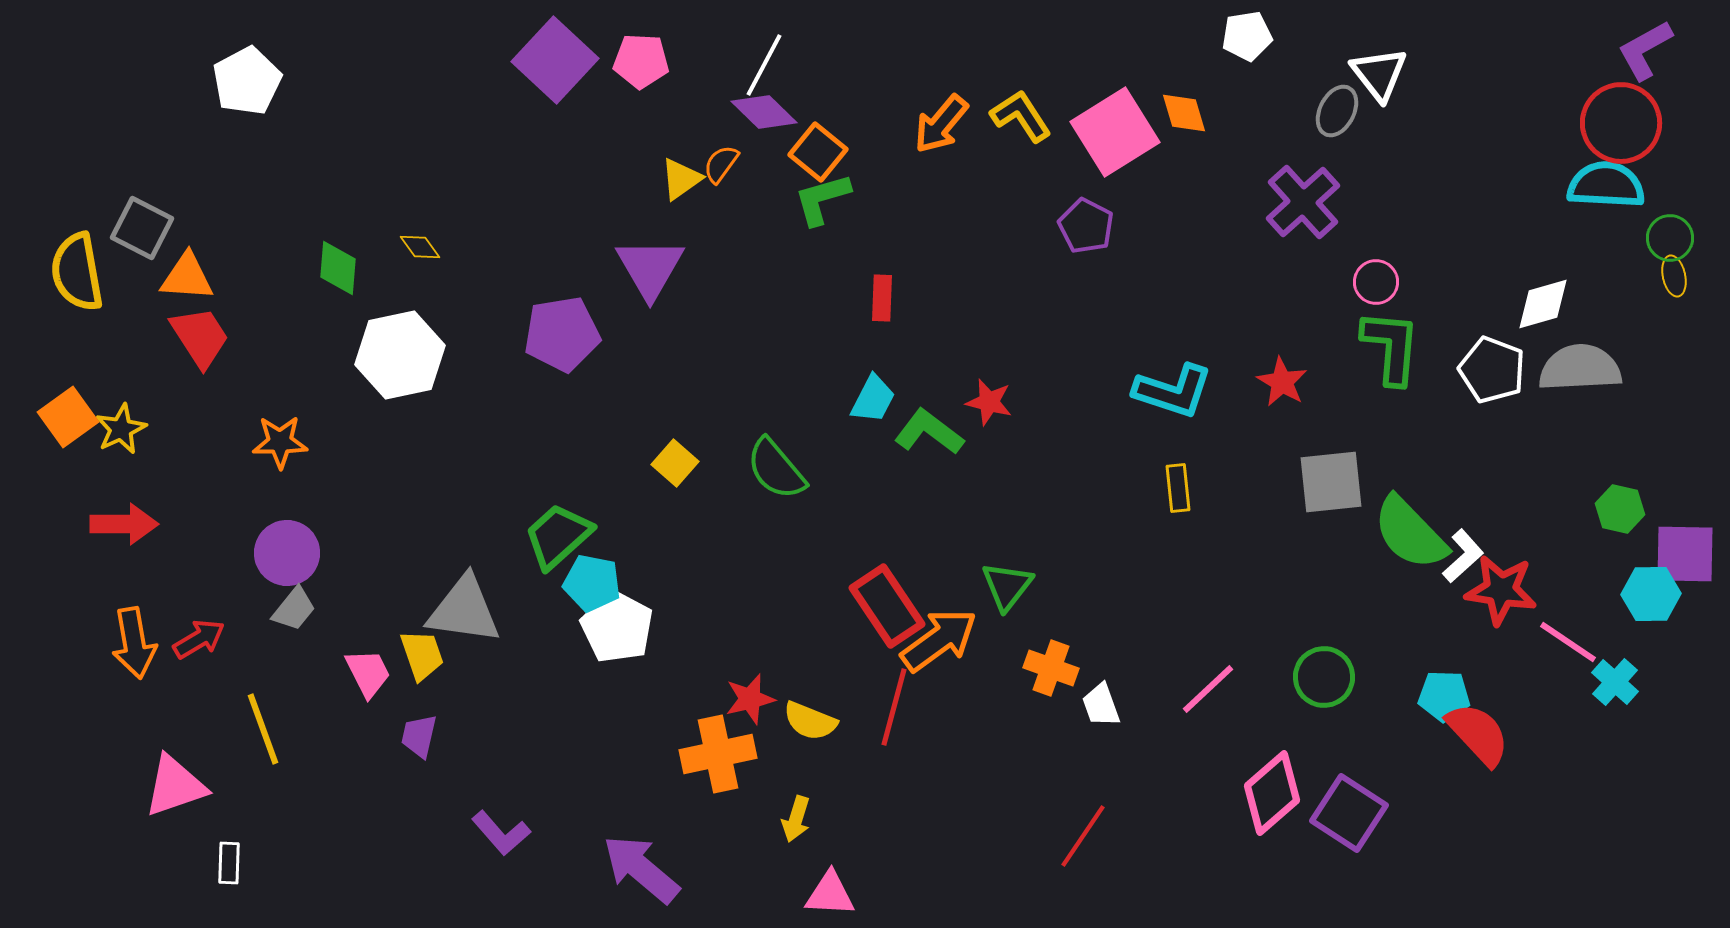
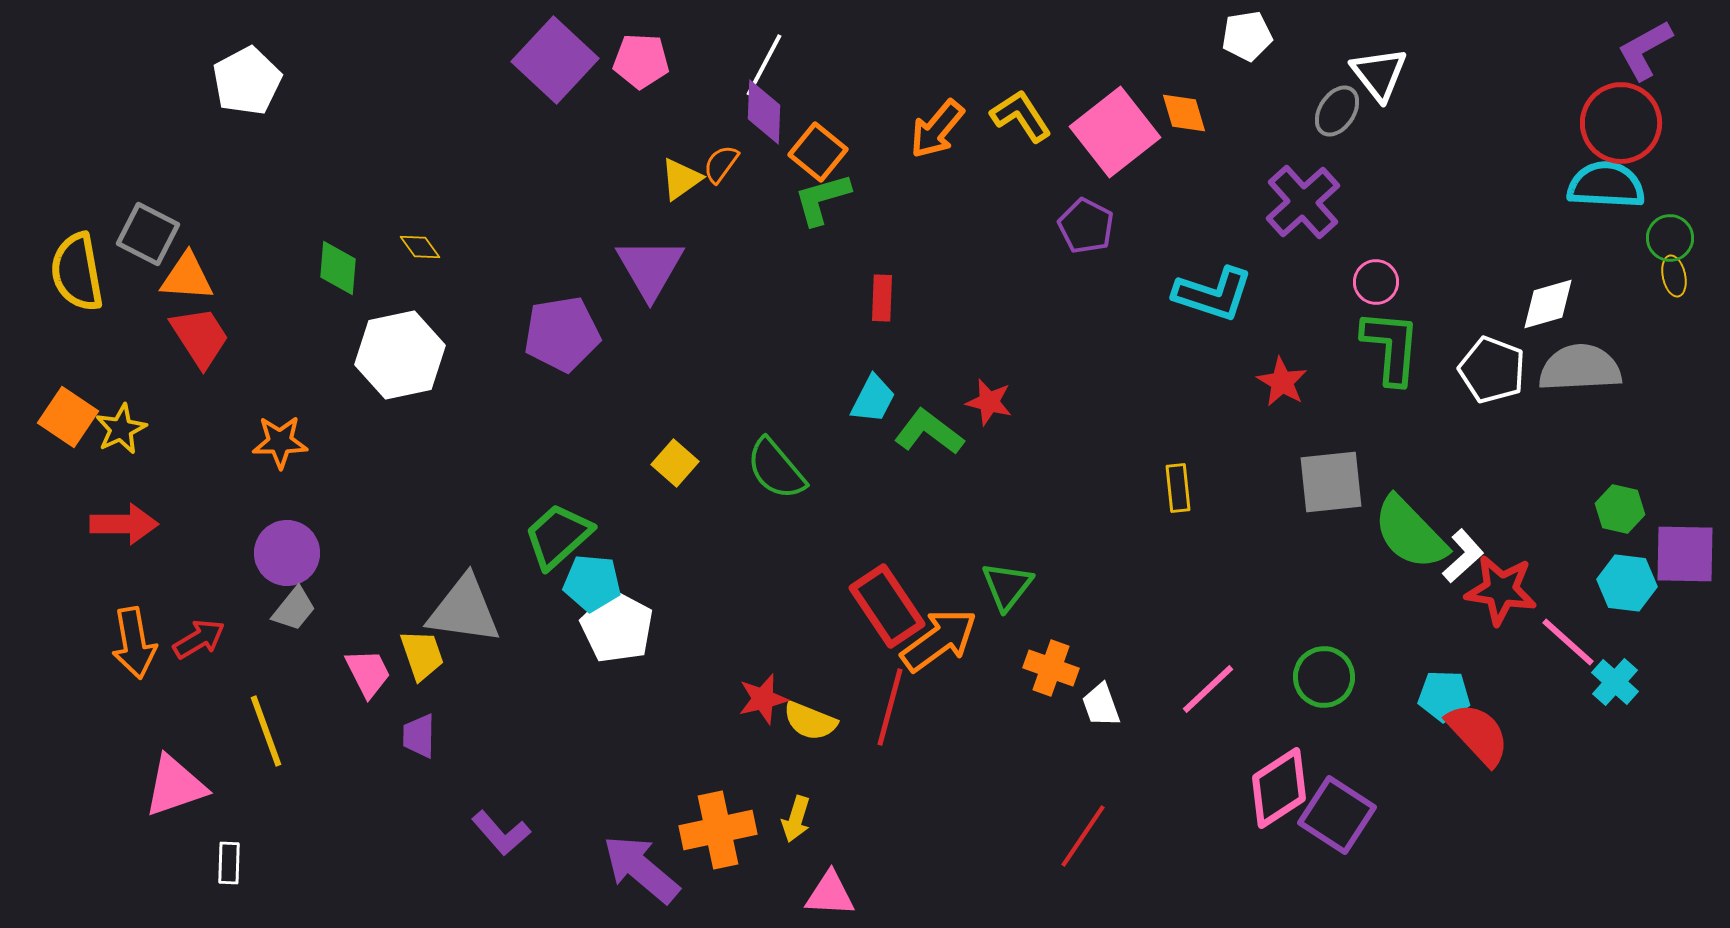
gray ellipse at (1337, 111): rotated 6 degrees clockwise
purple diamond at (764, 112): rotated 48 degrees clockwise
orange arrow at (941, 124): moved 4 px left, 5 px down
pink square at (1115, 132): rotated 6 degrees counterclockwise
gray square at (142, 228): moved 6 px right, 6 px down
white diamond at (1543, 304): moved 5 px right
cyan L-shape at (1173, 391): moved 40 px right, 97 px up
orange square at (68, 417): rotated 20 degrees counterclockwise
cyan pentagon at (592, 583): rotated 6 degrees counterclockwise
cyan hexagon at (1651, 594): moved 24 px left, 11 px up; rotated 8 degrees clockwise
pink line at (1568, 642): rotated 8 degrees clockwise
red star at (750, 699): moved 13 px right
red line at (894, 707): moved 4 px left
yellow line at (263, 729): moved 3 px right, 2 px down
purple trapezoid at (419, 736): rotated 12 degrees counterclockwise
orange cross at (718, 754): moved 76 px down
pink diamond at (1272, 793): moved 7 px right, 5 px up; rotated 8 degrees clockwise
purple square at (1349, 813): moved 12 px left, 2 px down
